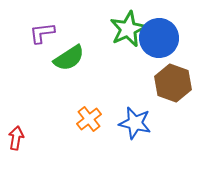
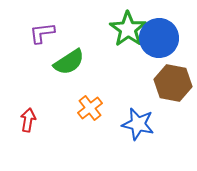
green star: rotated 12 degrees counterclockwise
green semicircle: moved 4 px down
brown hexagon: rotated 9 degrees counterclockwise
orange cross: moved 1 px right, 11 px up
blue star: moved 3 px right, 1 px down
red arrow: moved 12 px right, 18 px up
